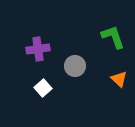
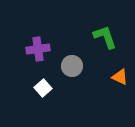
green L-shape: moved 8 px left
gray circle: moved 3 px left
orange triangle: moved 1 px right, 2 px up; rotated 18 degrees counterclockwise
